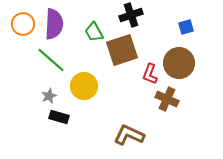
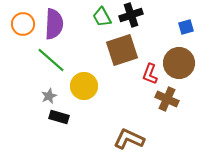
green trapezoid: moved 8 px right, 15 px up
brown L-shape: moved 4 px down
